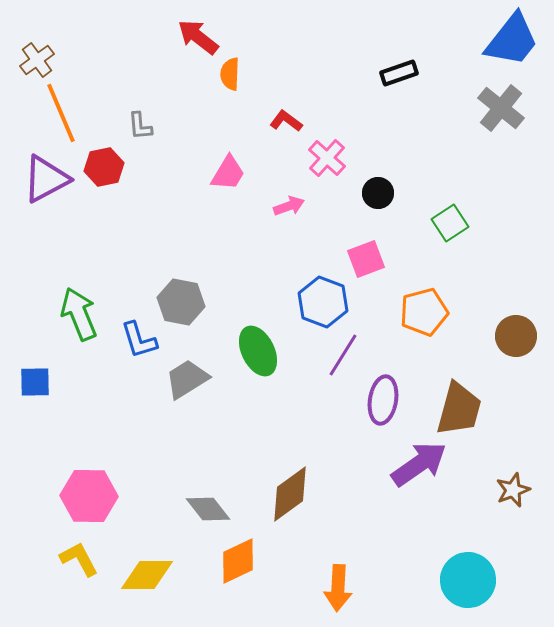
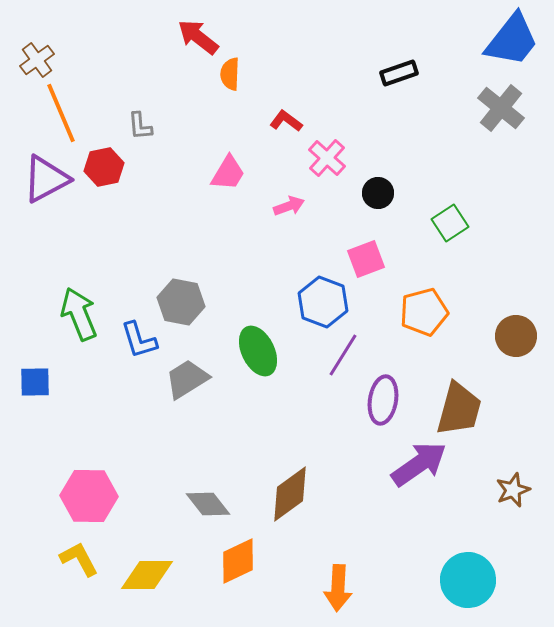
gray diamond: moved 5 px up
